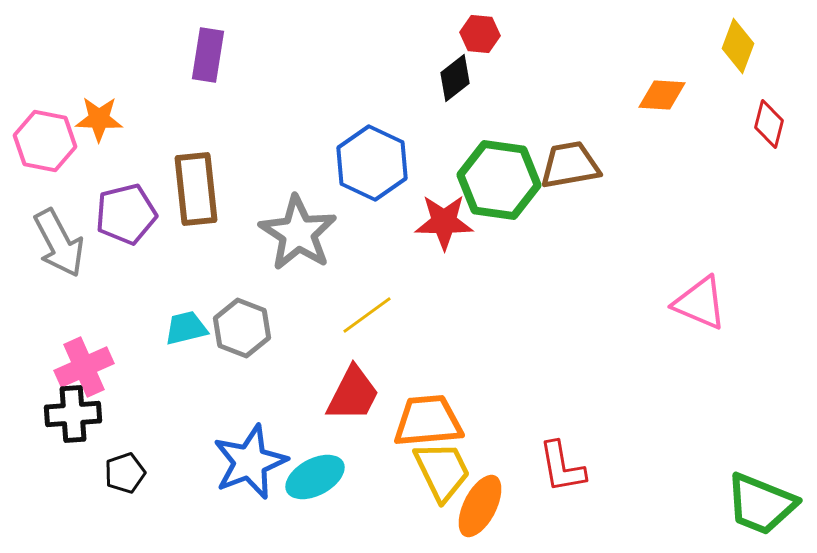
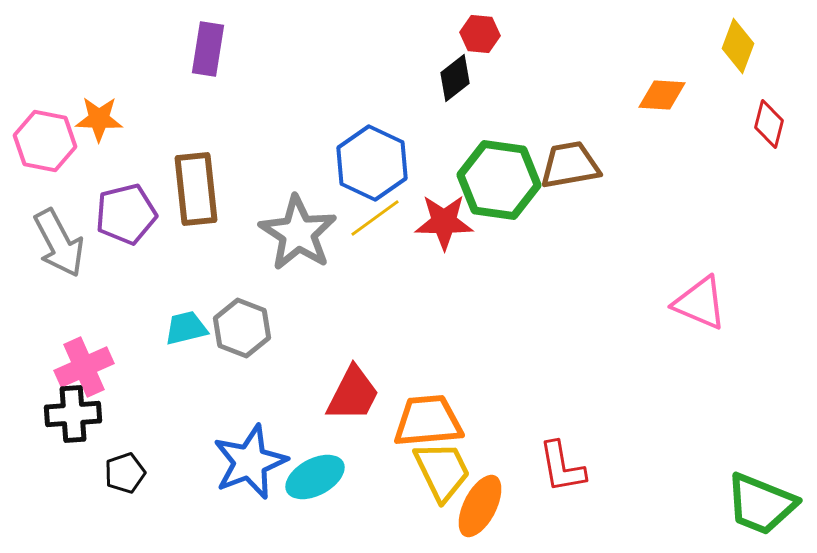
purple rectangle: moved 6 px up
yellow line: moved 8 px right, 97 px up
